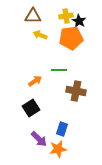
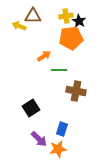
yellow arrow: moved 21 px left, 9 px up
orange arrow: moved 9 px right, 25 px up
